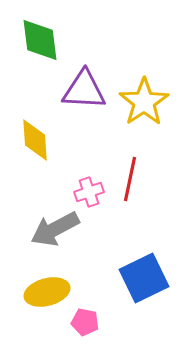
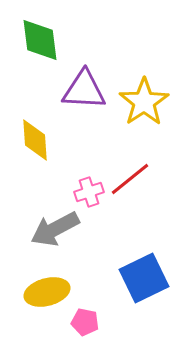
red line: rotated 39 degrees clockwise
